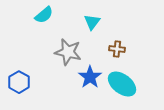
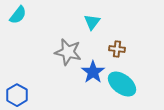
cyan semicircle: moved 26 px left; rotated 12 degrees counterclockwise
blue star: moved 3 px right, 5 px up
blue hexagon: moved 2 px left, 13 px down
